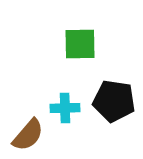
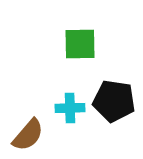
cyan cross: moved 5 px right
